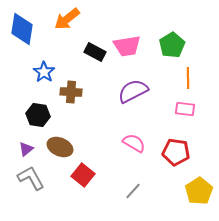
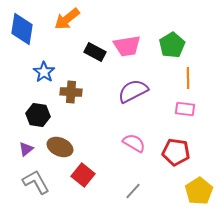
gray L-shape: moved 5 px right, 4 px down
